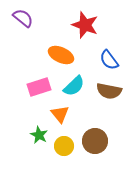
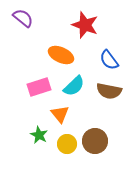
yellow circle: moved 3 px right, 2 px up
